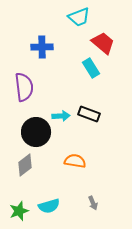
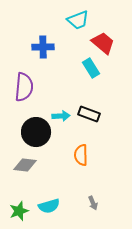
cyan trapezoid: moved 1 px left, 3 px down
blue cross: moved 1 px right
purple semicircle: rotated 12 degrees clockwise
orange semicircle: moved 6 px right, 6 px up; rotated 100 degrees counterclockwise
gray diamond: rotated 45 degrees clockwise
